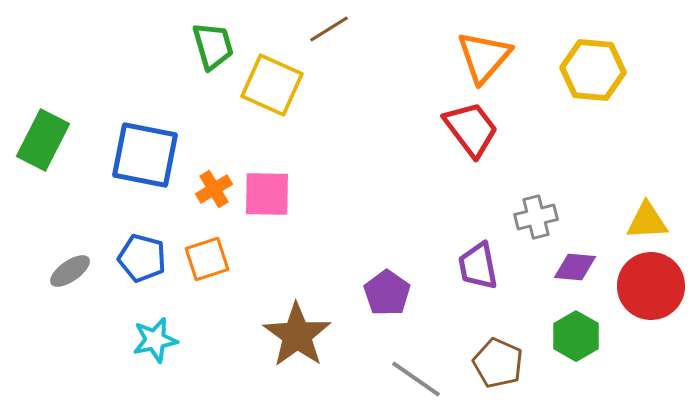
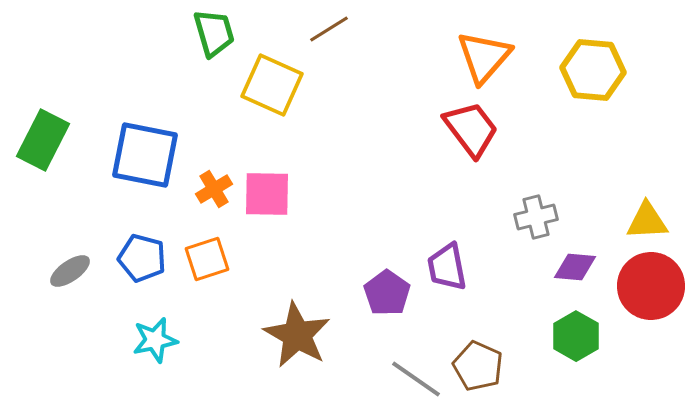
green trapezoid: moved 1 px right, 13 px up
purple trapezoid: moved 31 px left, 1 px down
brown star: rotated 6 degrees counterclockwise
brown pentagon: moved 20 px left, 3 px down
